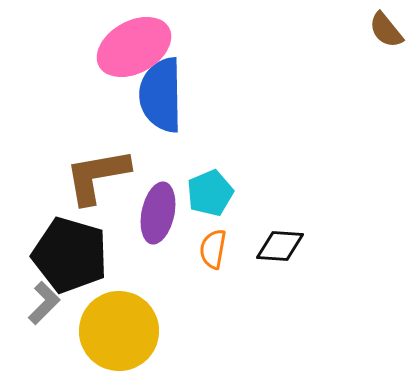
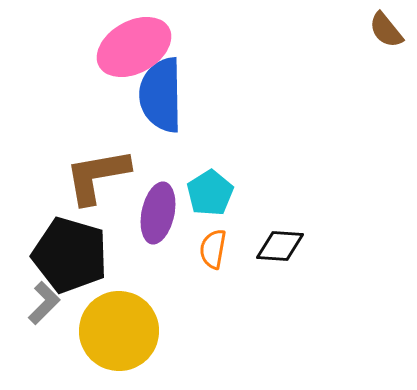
cyan pentagon: rotated 9 degrees counterclockwise
